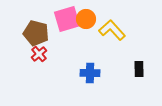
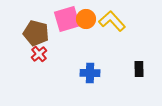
yellow L-shape: moved 9 px up
